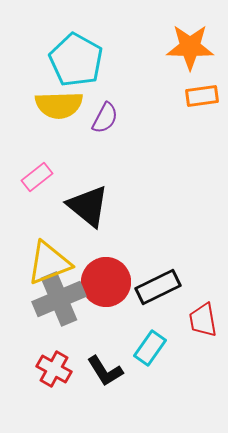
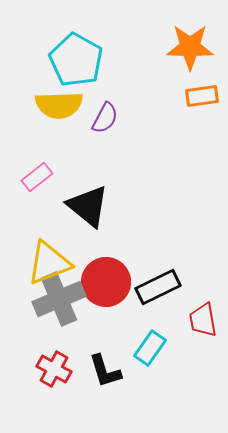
black L-shape: rotated 15 degrees clockwise
